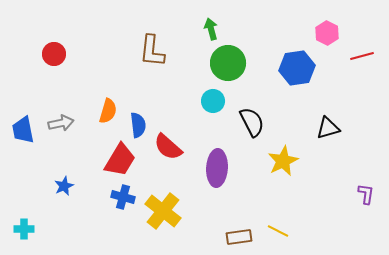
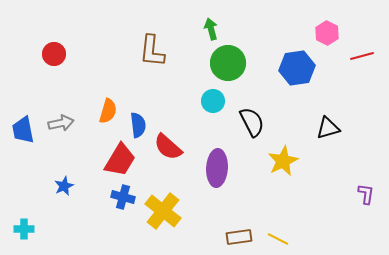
yellow line: moved 8 px down
